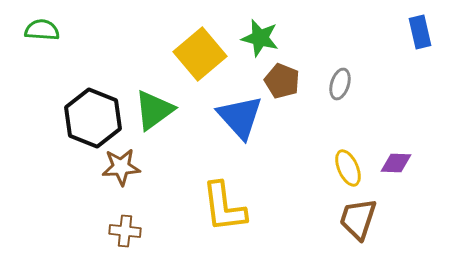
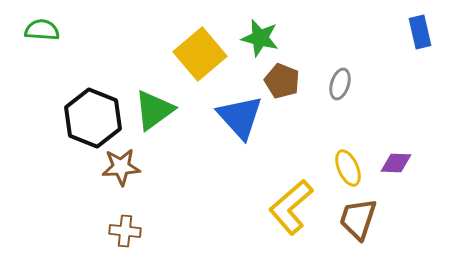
yellow L-shape: moved 67 px right; rotated 56 degrees clockwise
